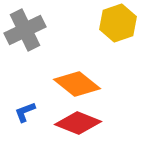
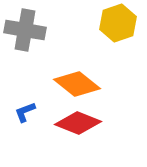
gray cross: rotated 36 degrees clockwise
